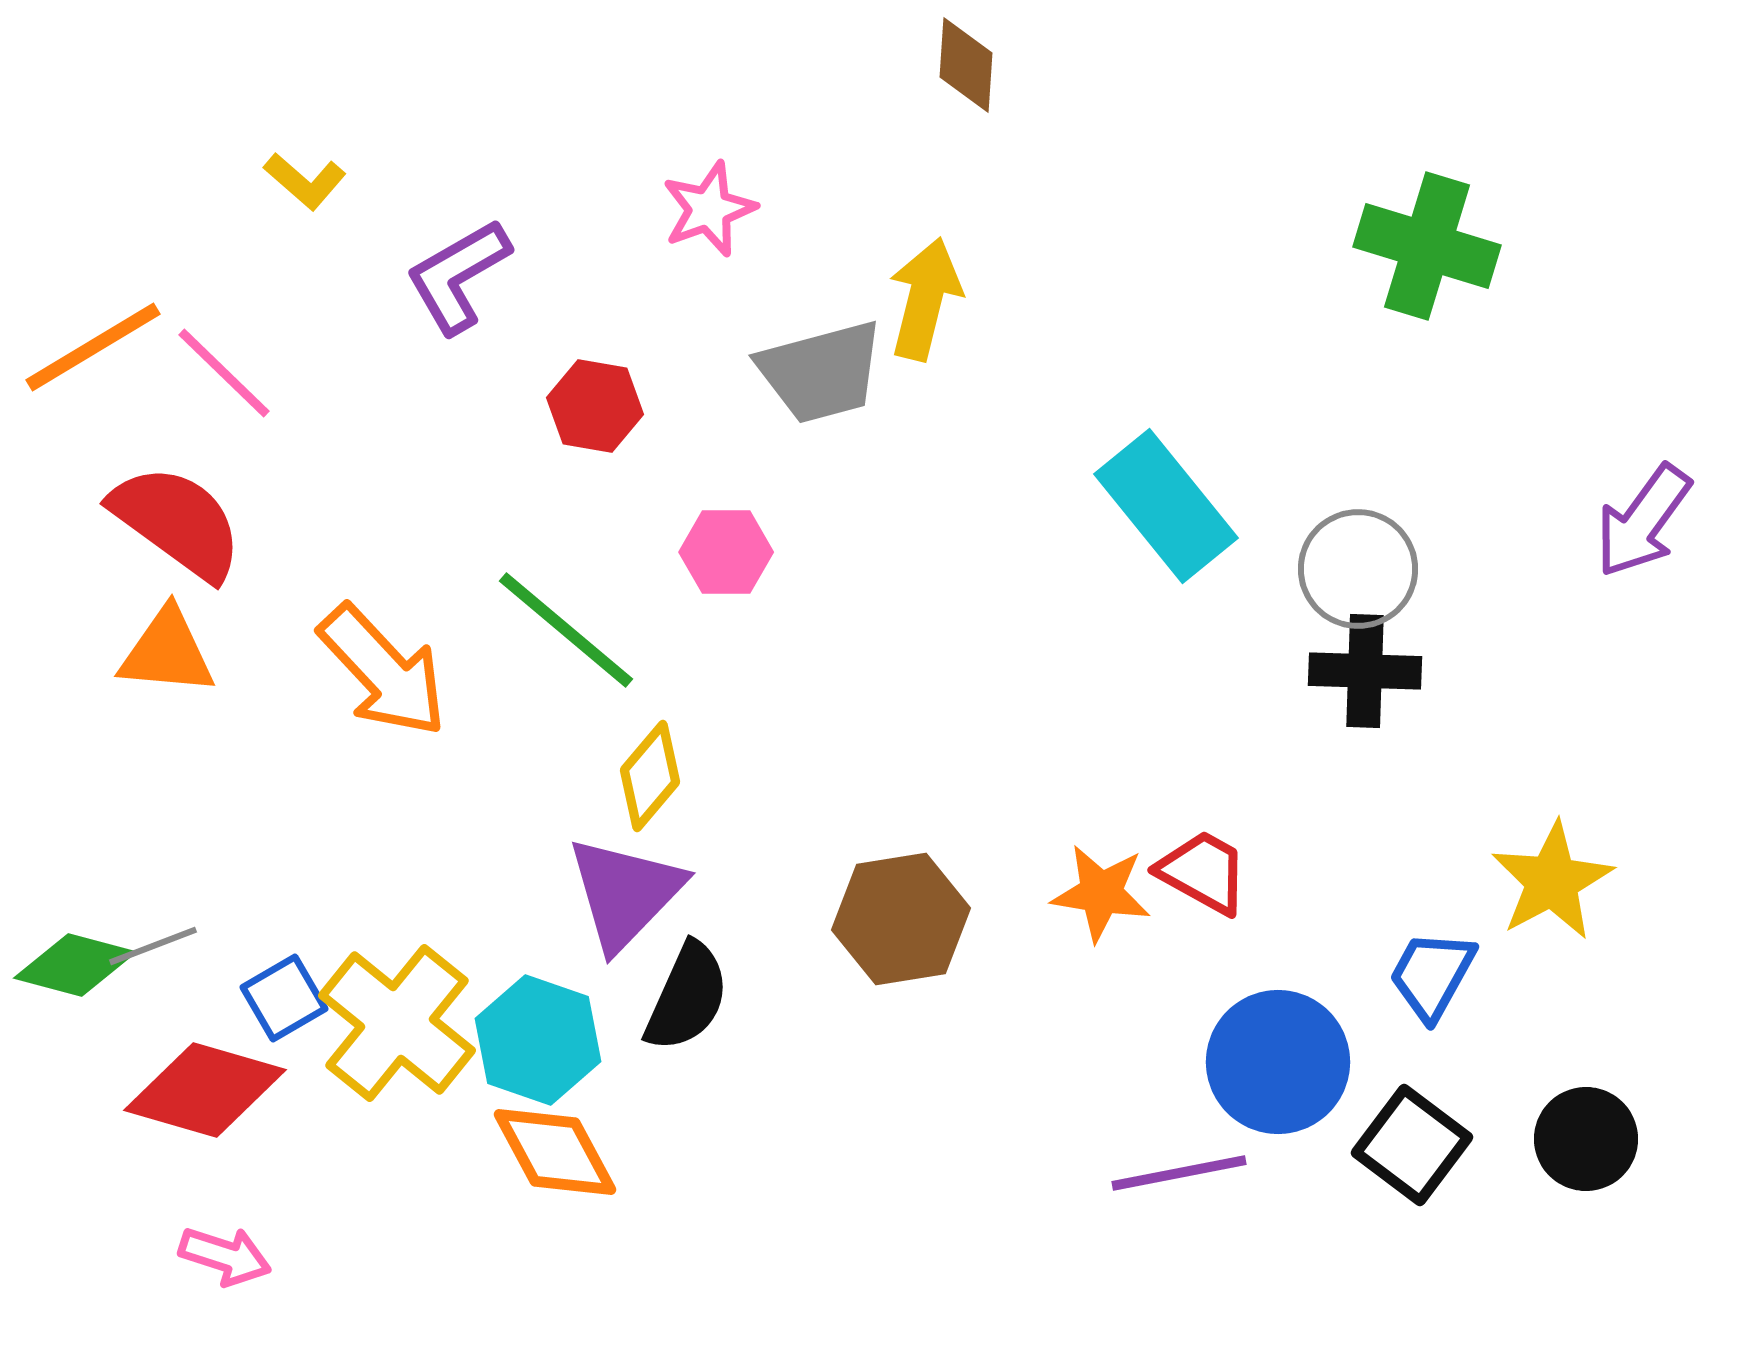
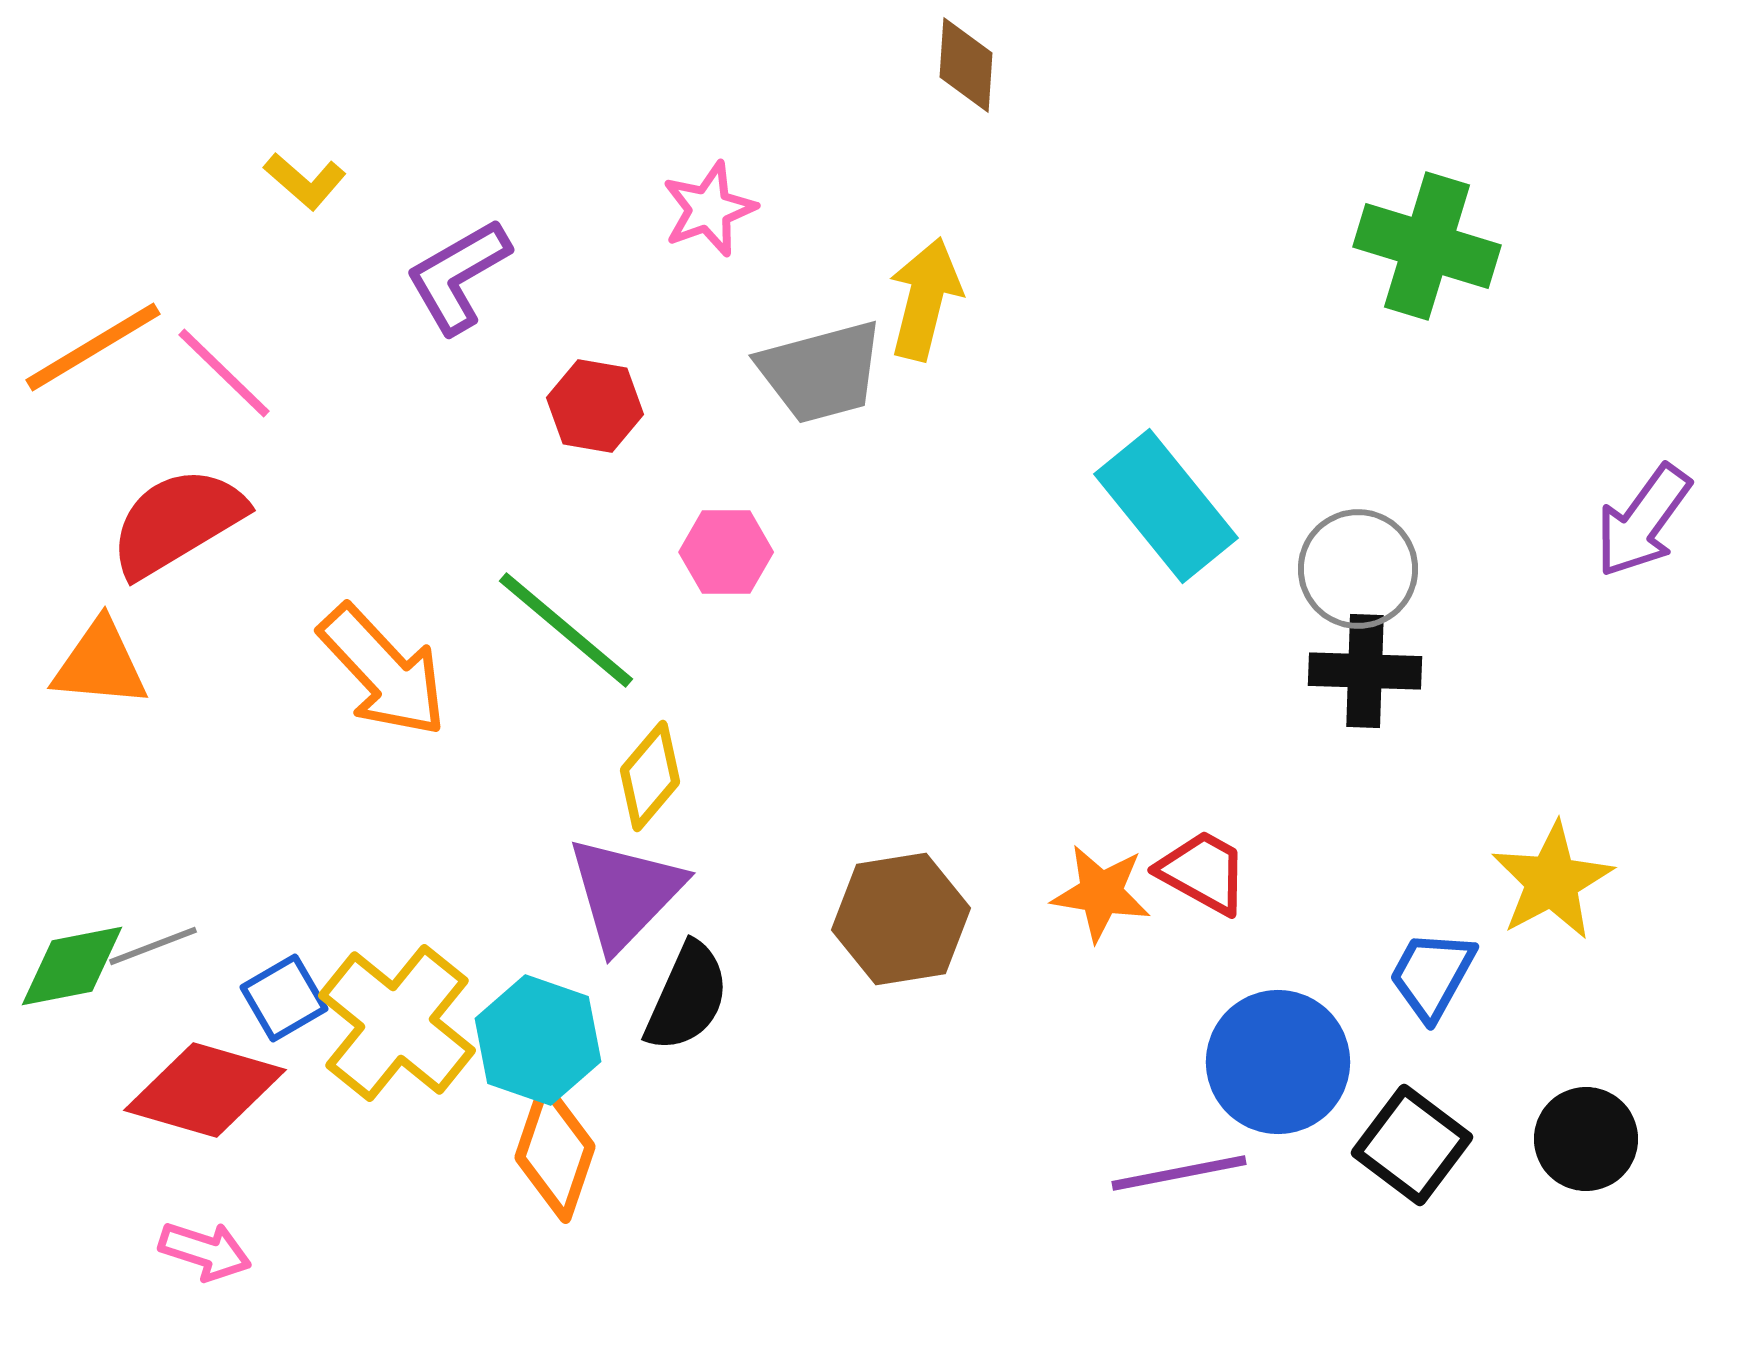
red semicircle: rotated 67 degrees counterclockwise
orange triangle: moved 67 px left, 12 px down
green diamond: moved 3 px left, 1 px down; rotated 26 degrees counterclockwise
orange diamond: rotated 47 degrees clockwise
pink arrow: moved 20 px left, 5 px up
